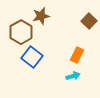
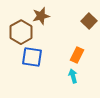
blue square: rotated 30 degrees counterclockwise
cyan arrow: rotated 88 degrees counterclockwise
